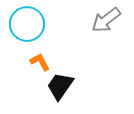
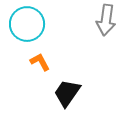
gray arrow: rotated 44 degrees counterclockwise
black trapezoid: moved 7 px right, 7 px down
